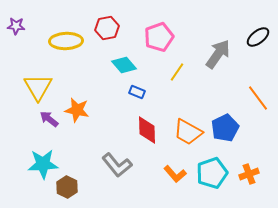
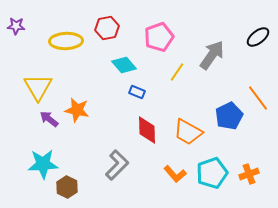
gray arrow: moved 6 px left, 1 px down
blue pentagon: moved 4 px right, 12 px up
gray L-shape: rotated 96 degrees counterclockwise
